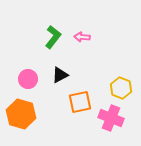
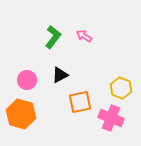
pink arrow: moved 2 px right, 1 px up; rotated 28 degrees clockwise
pink circle: moved 1 px left, 1 px down
